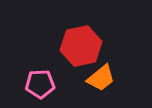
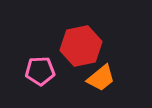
pink pentagon: moved 13 px up
